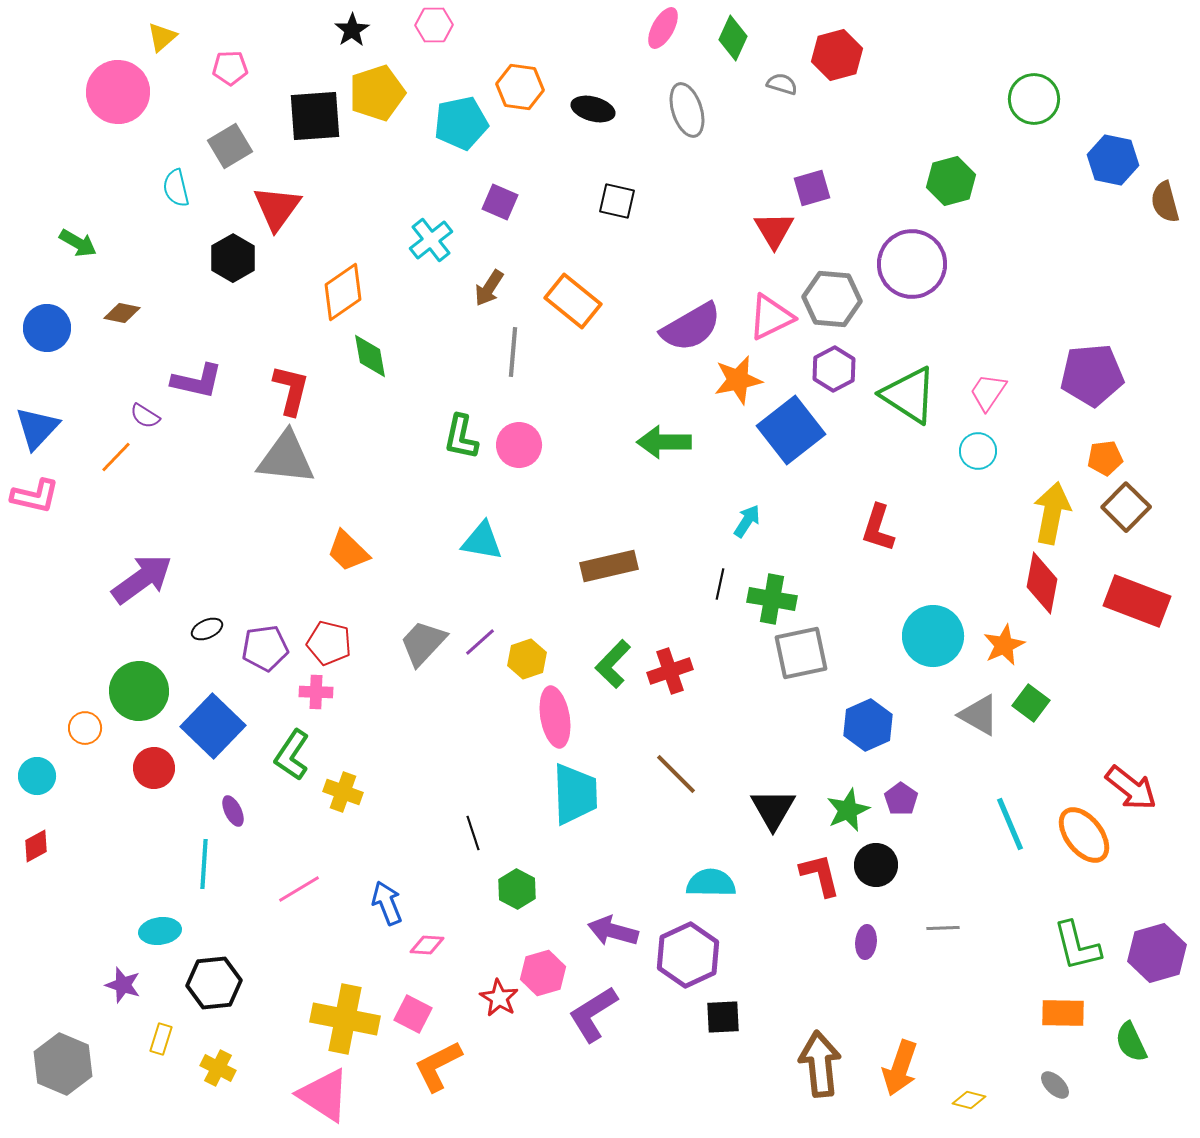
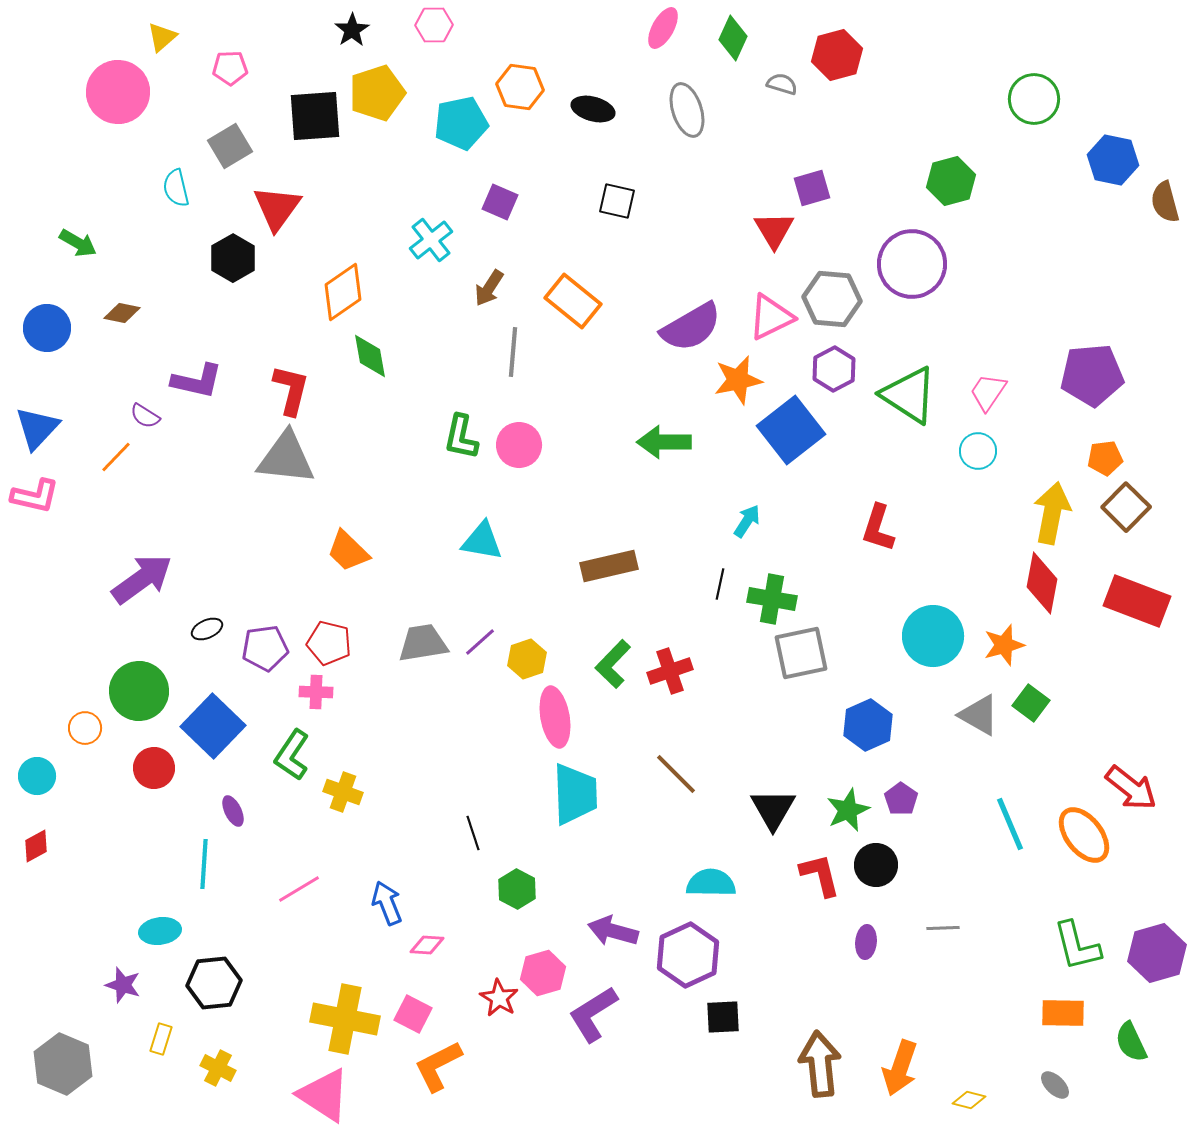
gray trapezoid at (423, 643): rotated 38 degrees clockwise
orange star at (1004, 645): rotated 9 degrees clockwise
